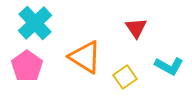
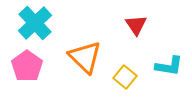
red triangle: moved 3 px up
orange triangle: rotated 12 degrees clockwise
cyan L-shape: rotated 20 degrees counterclockwise
yellow square: rotated 15 degrees counterclockwise
